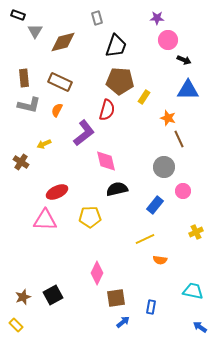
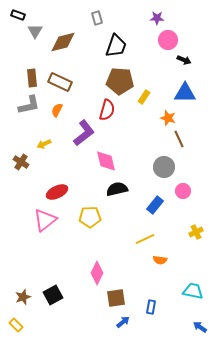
brown rectangle at (24, 78): moved 8 px right
blue triangle at (188, 90): moved 3 px left, 3 px down
gray L-shape at (29, 105): rotated 25 degrees counterclockwise
pink triangle at (45, 220): rotated 40 degrees counterclockwise
